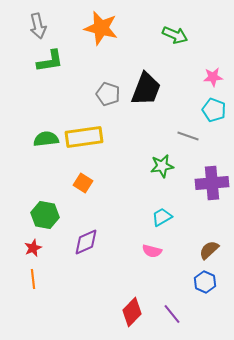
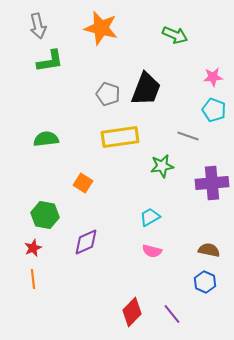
yellow rectangle: moved 36 px right
cyan trapezoid: moved 12 px left
brown semicircle: rotated 55 degrees clockwise
